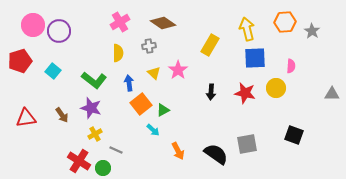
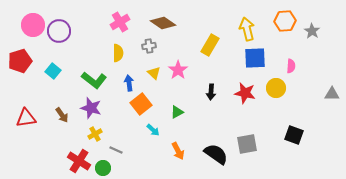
orange hexagon: moved 1 px up
green triangle: moved 14 px right, 2 px down
